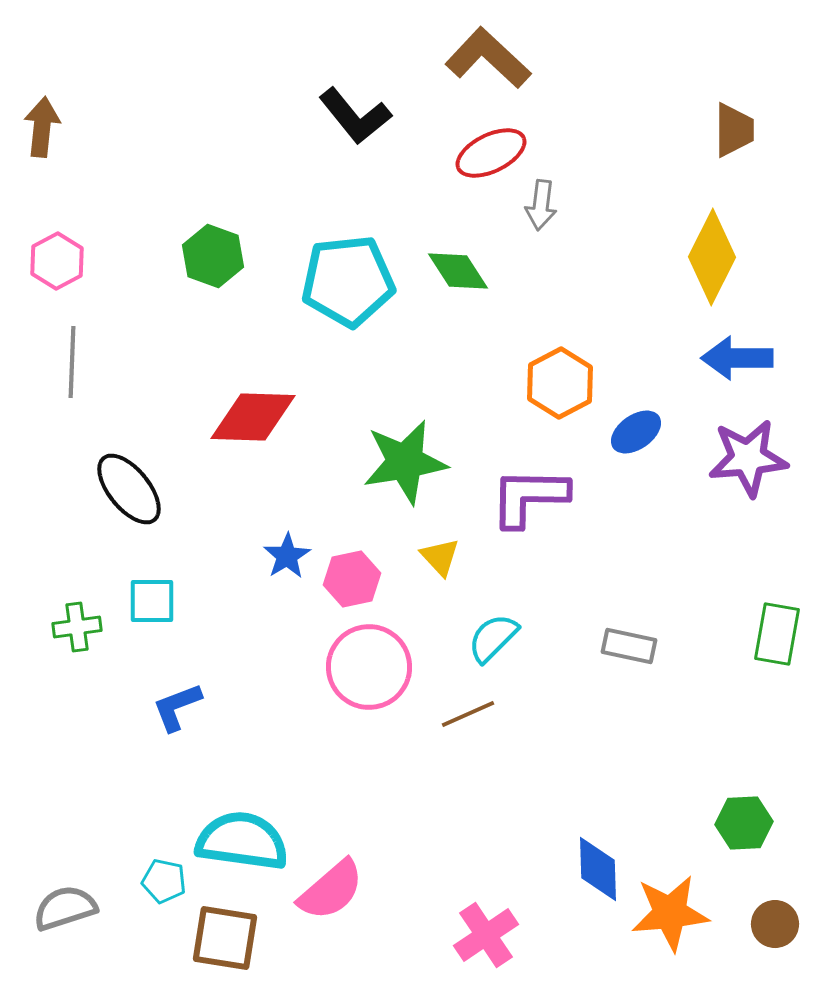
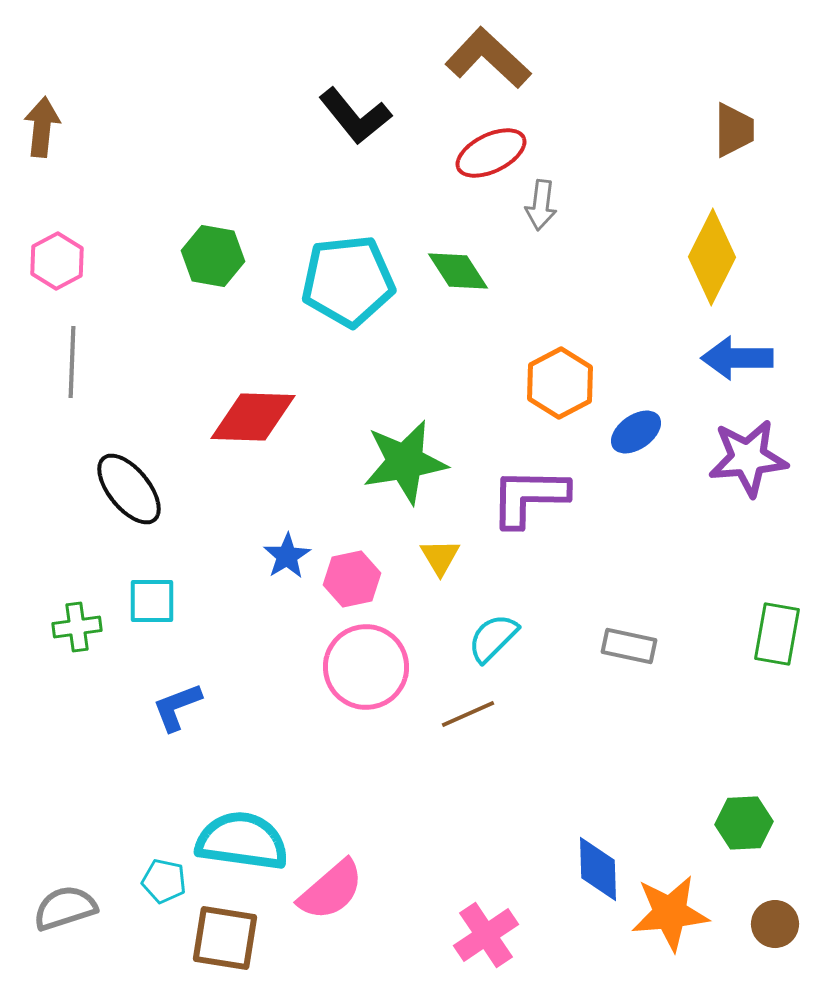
green hexagon at (213, 256): rotated 10 degrees counterclockwise
yellow triangle at (440, 557): rotated 12 degrees clockwise
pink circle at (369, 667): moved 3 px left
